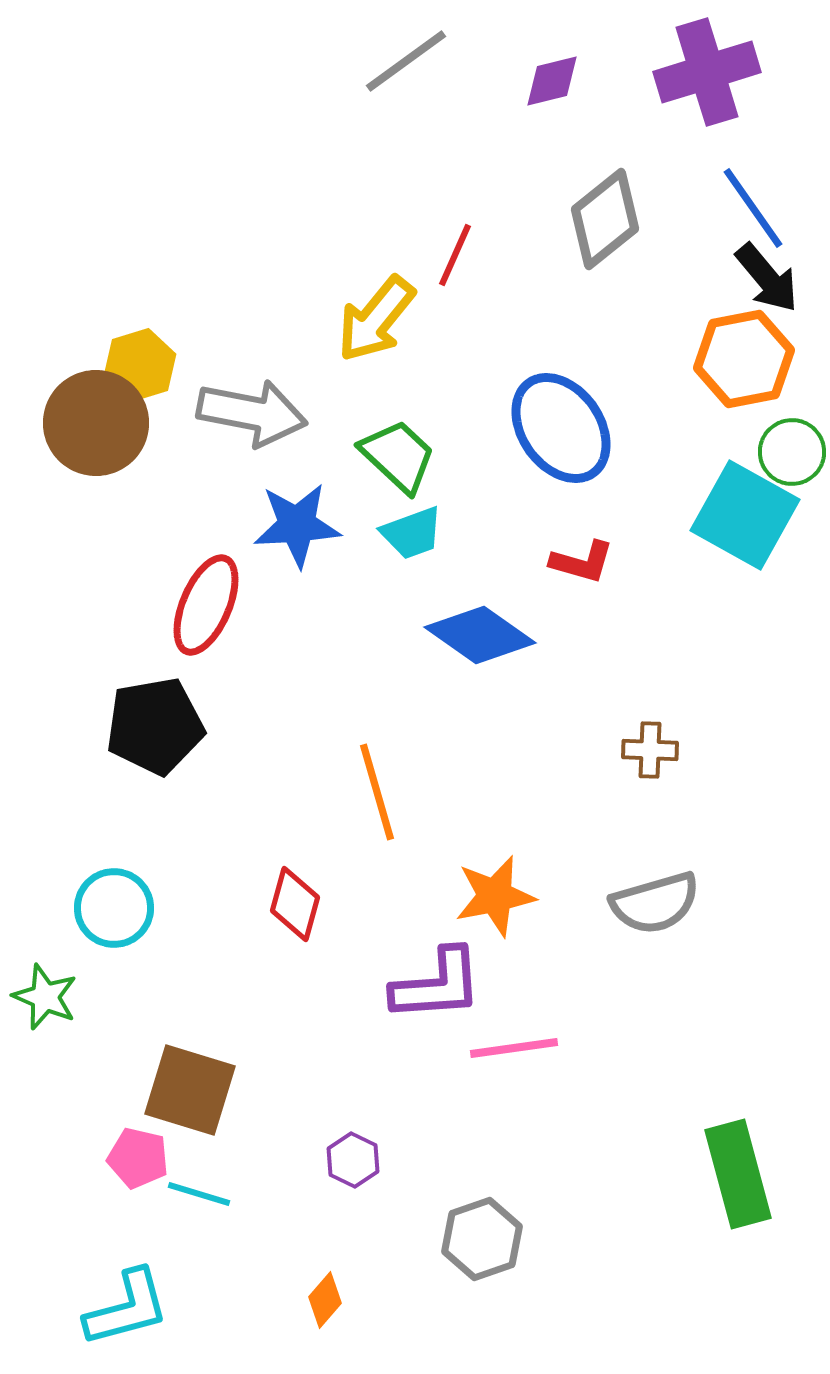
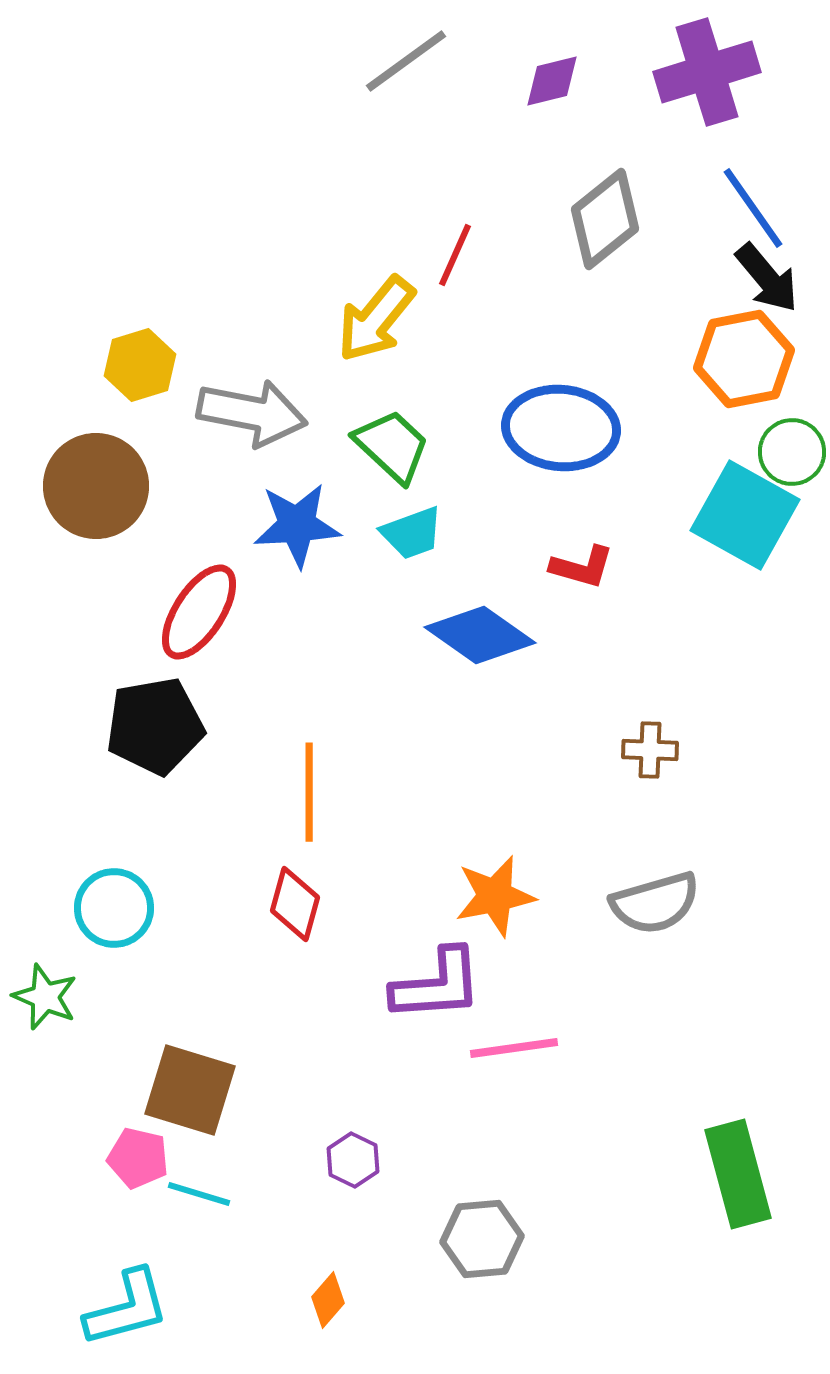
brown circle: moved 63 px down
blue ellipse: rotated 50 degrees counterclockwise
green trapezoid: moved 6 px left, 10 px up
red L-shape: moved 5 px down
red ellipse: moved 7 px left, 7 px down; rotated 10 degrees clockwise
orange line: moved 68 px left; rotated 16 degrees clockwise
gray hexagon: rotated 14 degrees clockwise
orange diamond: moved 3 px right
